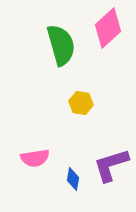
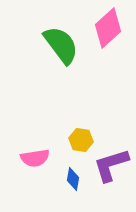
green semicircle: rotated 21 degrees counterclockwise
yellow hexagon: moved 37 px down
